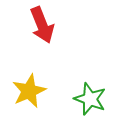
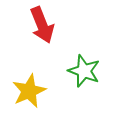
green star: moved 6 px left, 28 px up
